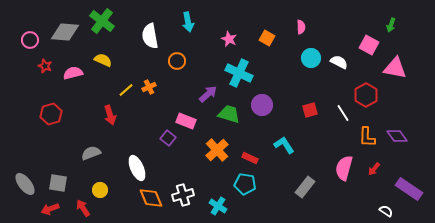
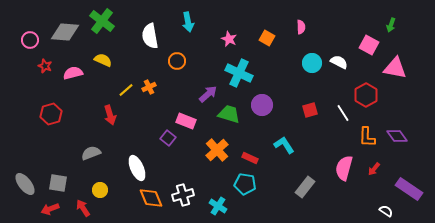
cyan circle at (311, 58): moved 1 px right, 5 px down
